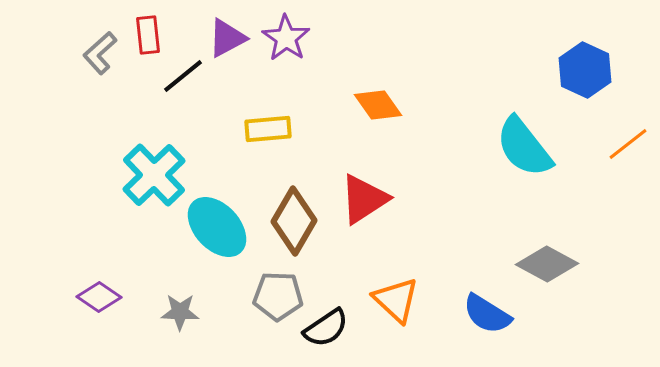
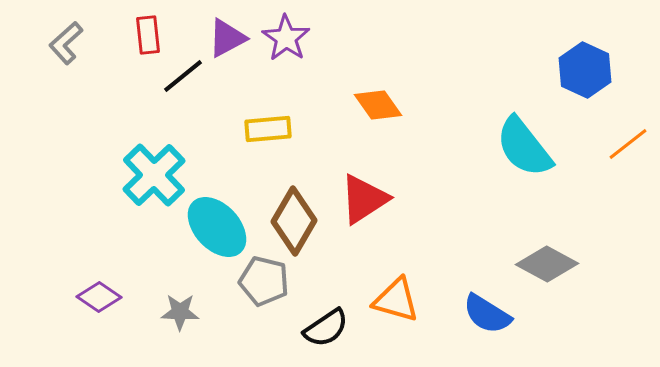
gray L-shape: moved 34 px left, 10 px up
gray pentagon: moved 14 px left, 15 px up; rotated 12 degrees clockwise
orange triangle: rotated 27 degrees counterclockwise
